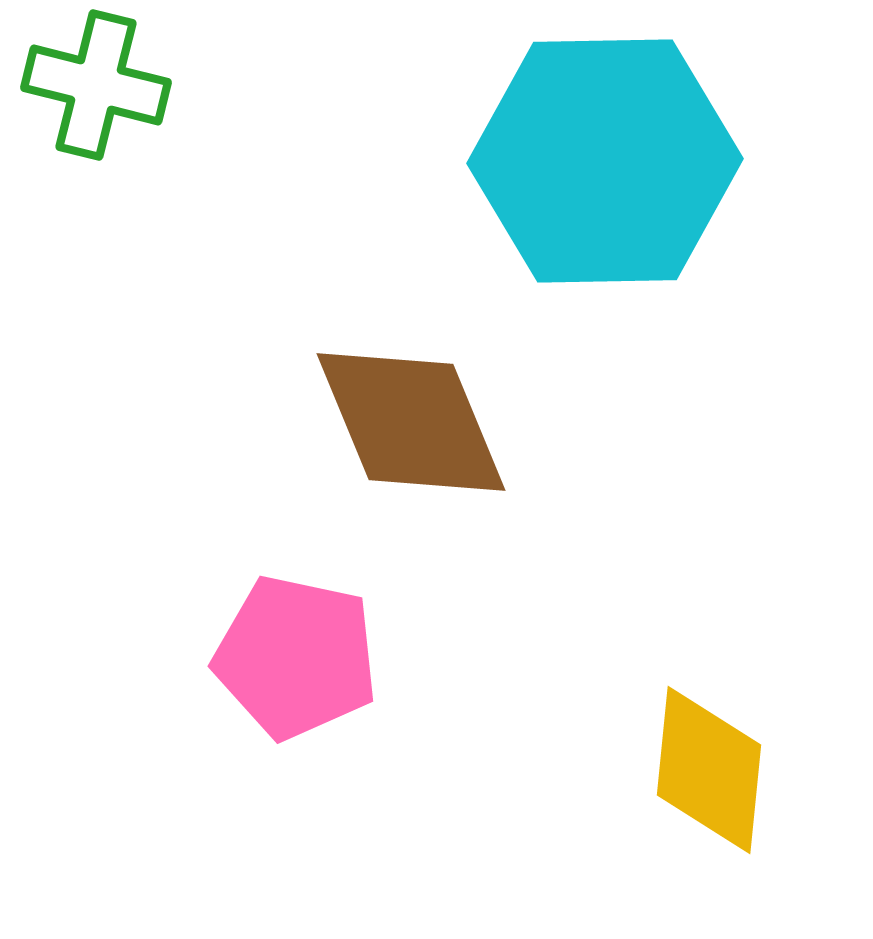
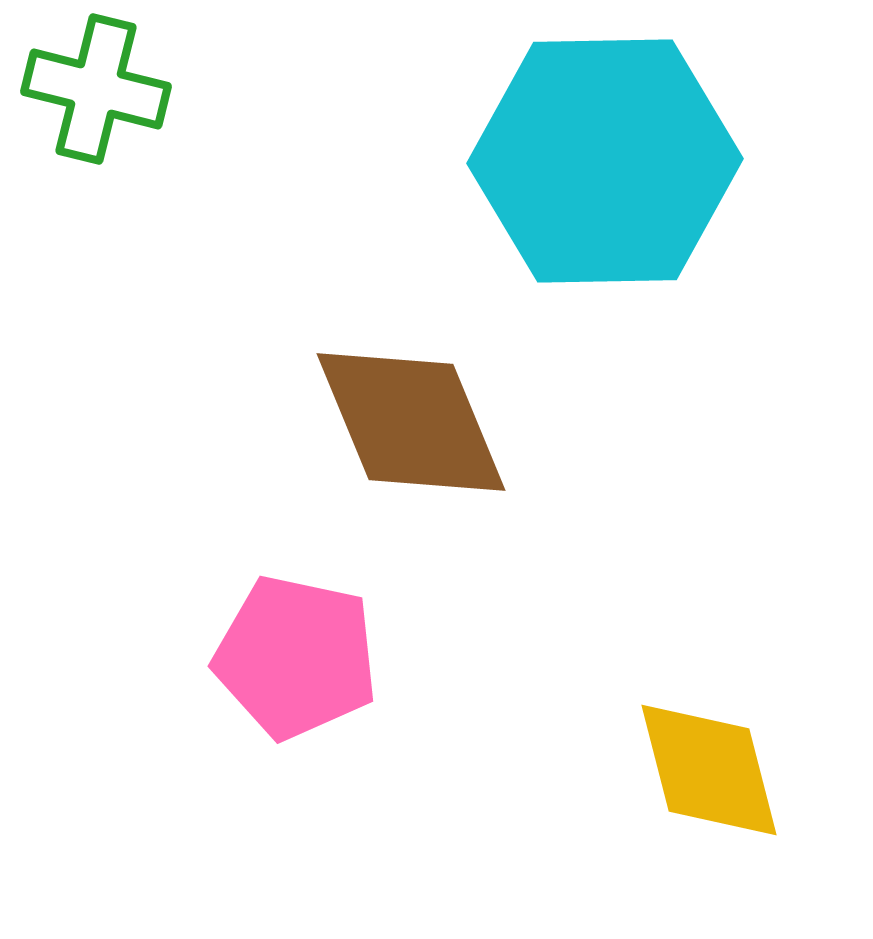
green cross: moved 4 px down
yellow diamond: rotated 20 degrees counterclockwise
